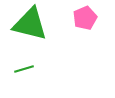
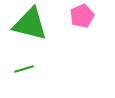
pink pentagon: moved 3 px left, 2 px up
